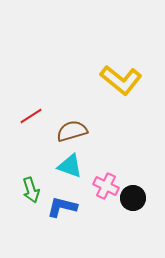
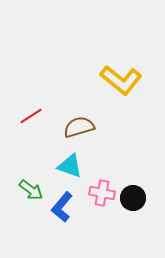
brown semicircle: moved 7 px right, 4 px up
pink cross: moved 4 px left, 7 px down; rotated 15 degrees counterclockwise
green arrow: rotated 35 degrees counterclockwise
blue L-shape: rotated 64 degrees counterclockwise
